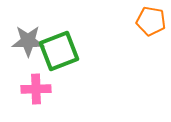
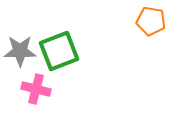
gray star: moved 8 px left, 10 px down
pink cross: rotated 16 degrees clockwise
